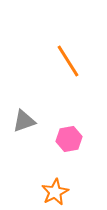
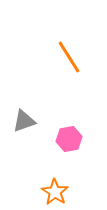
orange line: moved 1 px right, 4 px up
orange star: rotated 12 degrees counterclockwise
